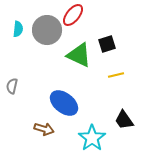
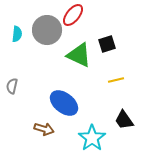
cyan semicircle: moved 1 px left, 5 px down
yellow line: moved 5 px down
